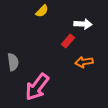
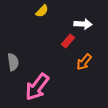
orange arrow: rotated 42 degrees counterclockwise
